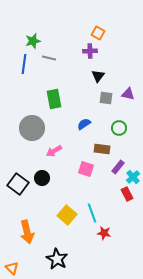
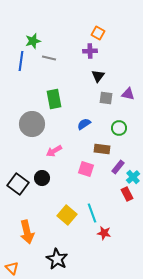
blue line: moved 3 px left, 3 px up
gray circle: moved 4 px up
